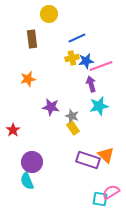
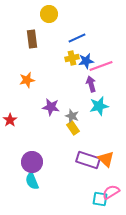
orange star: moved 1 px left, 1 px down
red star: moved 3 px left, 10 px up
orange triangle: moved 4 px down
cyan semicircle: moved 5 px right
